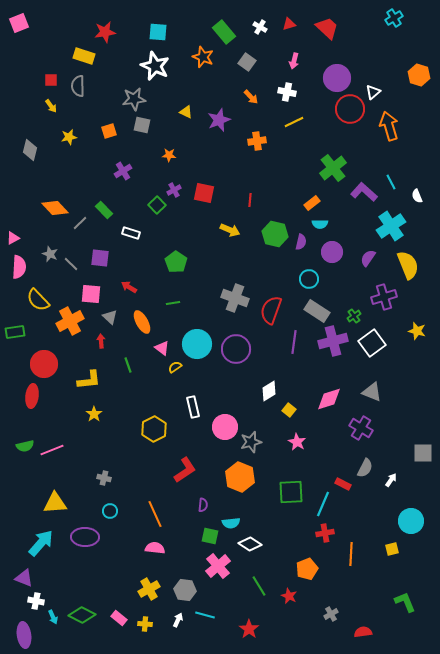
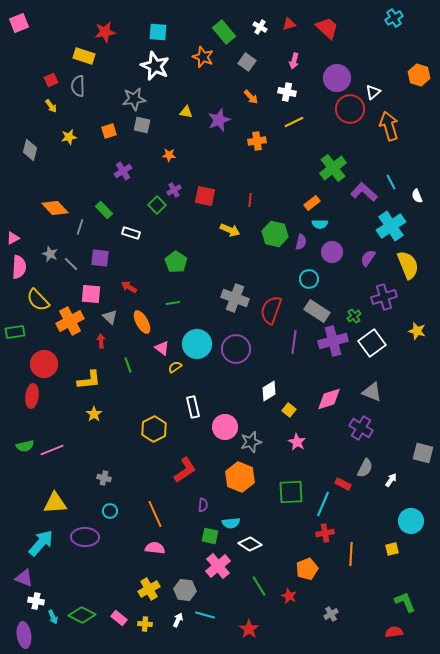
red square at (51, 80): rotated 24 degrees counterclockwise
yellow triangle at (186, 112): rotated 16 degrees counterclockwise
red square at (204, 193): moved 1 px right, 3 px down
gray line at (80, 223): moved 4 px down; rotated 28 degrees counterclockwise
gray square at (423, 453): rotated 15 degrees clockwise
red semicircle at (363, 632): moved 31 px right
